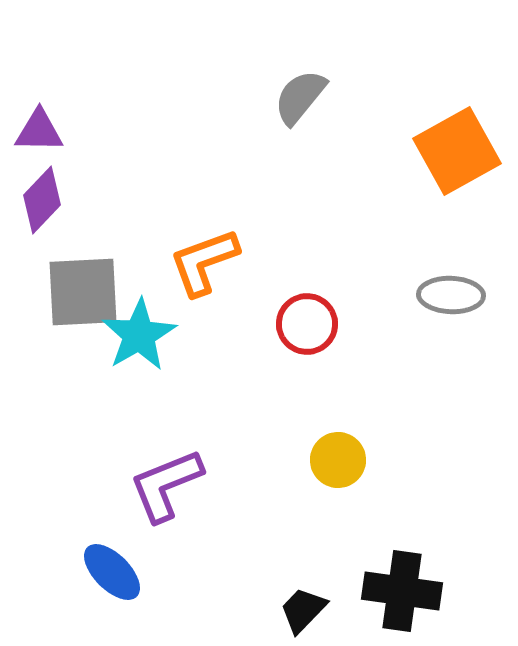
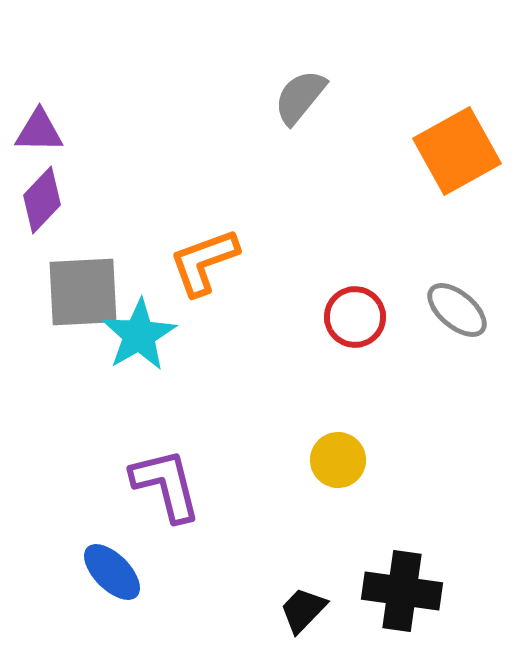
gray ellipse: moved 6 px right, 15 px down; rotated 38 degrees clockwise
red circle: moved 48 px right, 7 px up
purple L-shape: rotated 98 degrees clockwise
